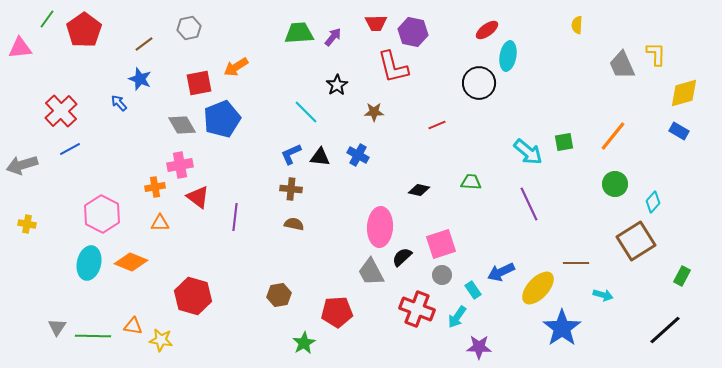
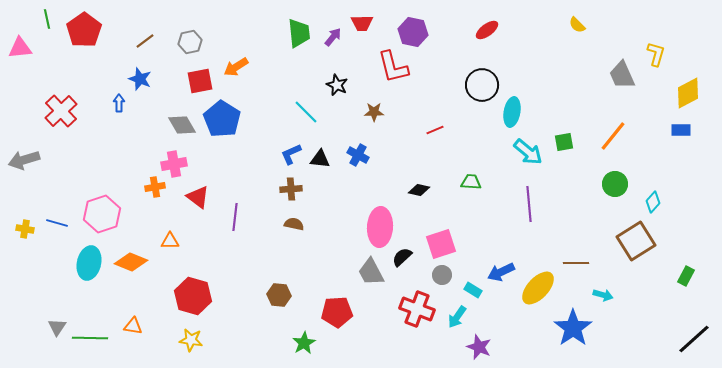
green line at (47, 19): rotated 48 degrees counterclockwise
red trapezoid at (376, 23): moved 14 px left
yellow semicircle at (577, 25): rotated 48 degrees counterclockwise
gray hexagon at (189, 28): moved 1 px right, 14 px down
green trapezoid at (299, 33): rotated 88 degrees clockwise
brown line at (144, 44): moved 1 px right, 3 px up
yellow L-shape at (656, 54): rotated 15 degrees clockwise
cyan ellipse at (508, 56): moved 4 px right, 56 px down
gray trapezoid at (622, 65): moved 10 px down
red square at (199, 83): moved 1 px right, 2 px up
black circle at (479, 83): moved 3 px right, 2 px down
black star at (337, 85): rotated 15 degrees counterclockwise
yellow diamond at (684, 93): moved 4 px right; rotated 12 degrees counterclockwise
blue arrow at (119, 103): rotated 42 degrees clockwise
blue pentagon at (222, 119): rotated 18 degrees counterclockwise
red line at (437, 125): moved 2 px left, 5 px down
blue rectangle at (679, 131): moved 2 px right, 1 px up; rotated 30 degrees counterclockwise
blue line at (70, 149): moved 13 px left, 74 px down; rotated 45 degrees clockwise
black triangle at (320, 157): moved 2 px down
gray arrow at (22, 165): moved 2 px right, 5 px up
pink cross at (180, 165): moved 6 px left, 1 px up
brown cross at (291, 189): rotated 10 degrees counterclockwise
purple line at (529, 204): rotated 20 degrees clockwise
pink hexagon at (102, 214): rotated 15 degrees clockwise
orange triangle at (160, 223): moved 10 px right, 18 px down
yellow cross at (27, 224): moved 2 px left, 5 px down
green rectangle at (682, 276): moved 4 px right
cyan rectangle at (473, 290): rotated 24 degrees counterclockwise
brown hexagon at (279, 295): rotated 15 degrees clockwise
blue star at (562, 328): moved 11 px right
black line at (665, 330): moved 29 px right, 9 px down
green line at (93, 336): moved 3 px left, 2 px down
yellow star at (161, 340): moved 30 px right
purple star at (479, 347): rotated 20 degrees clockwise
